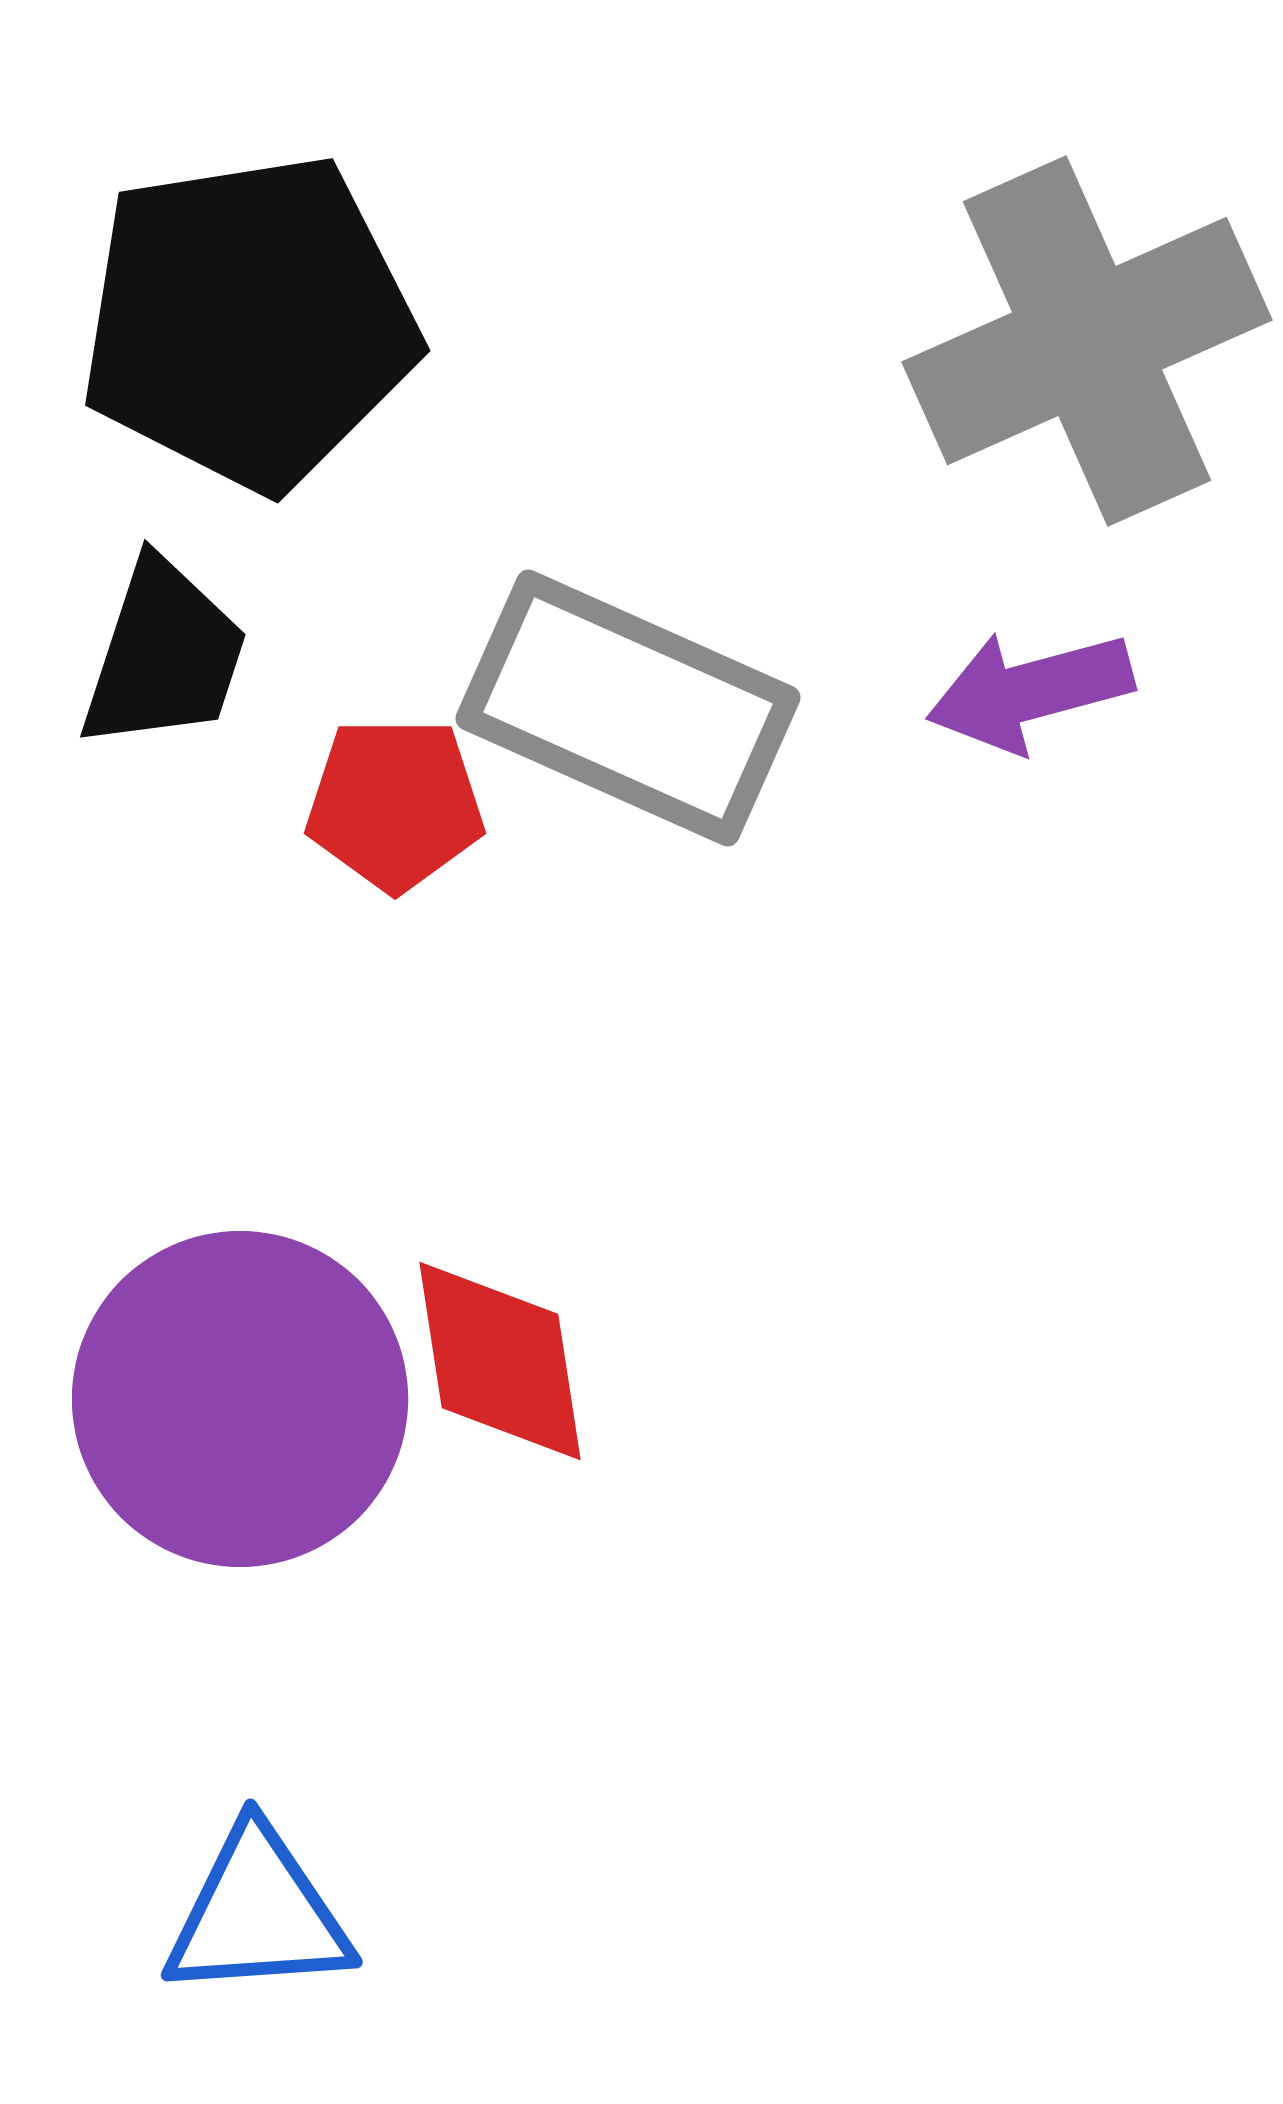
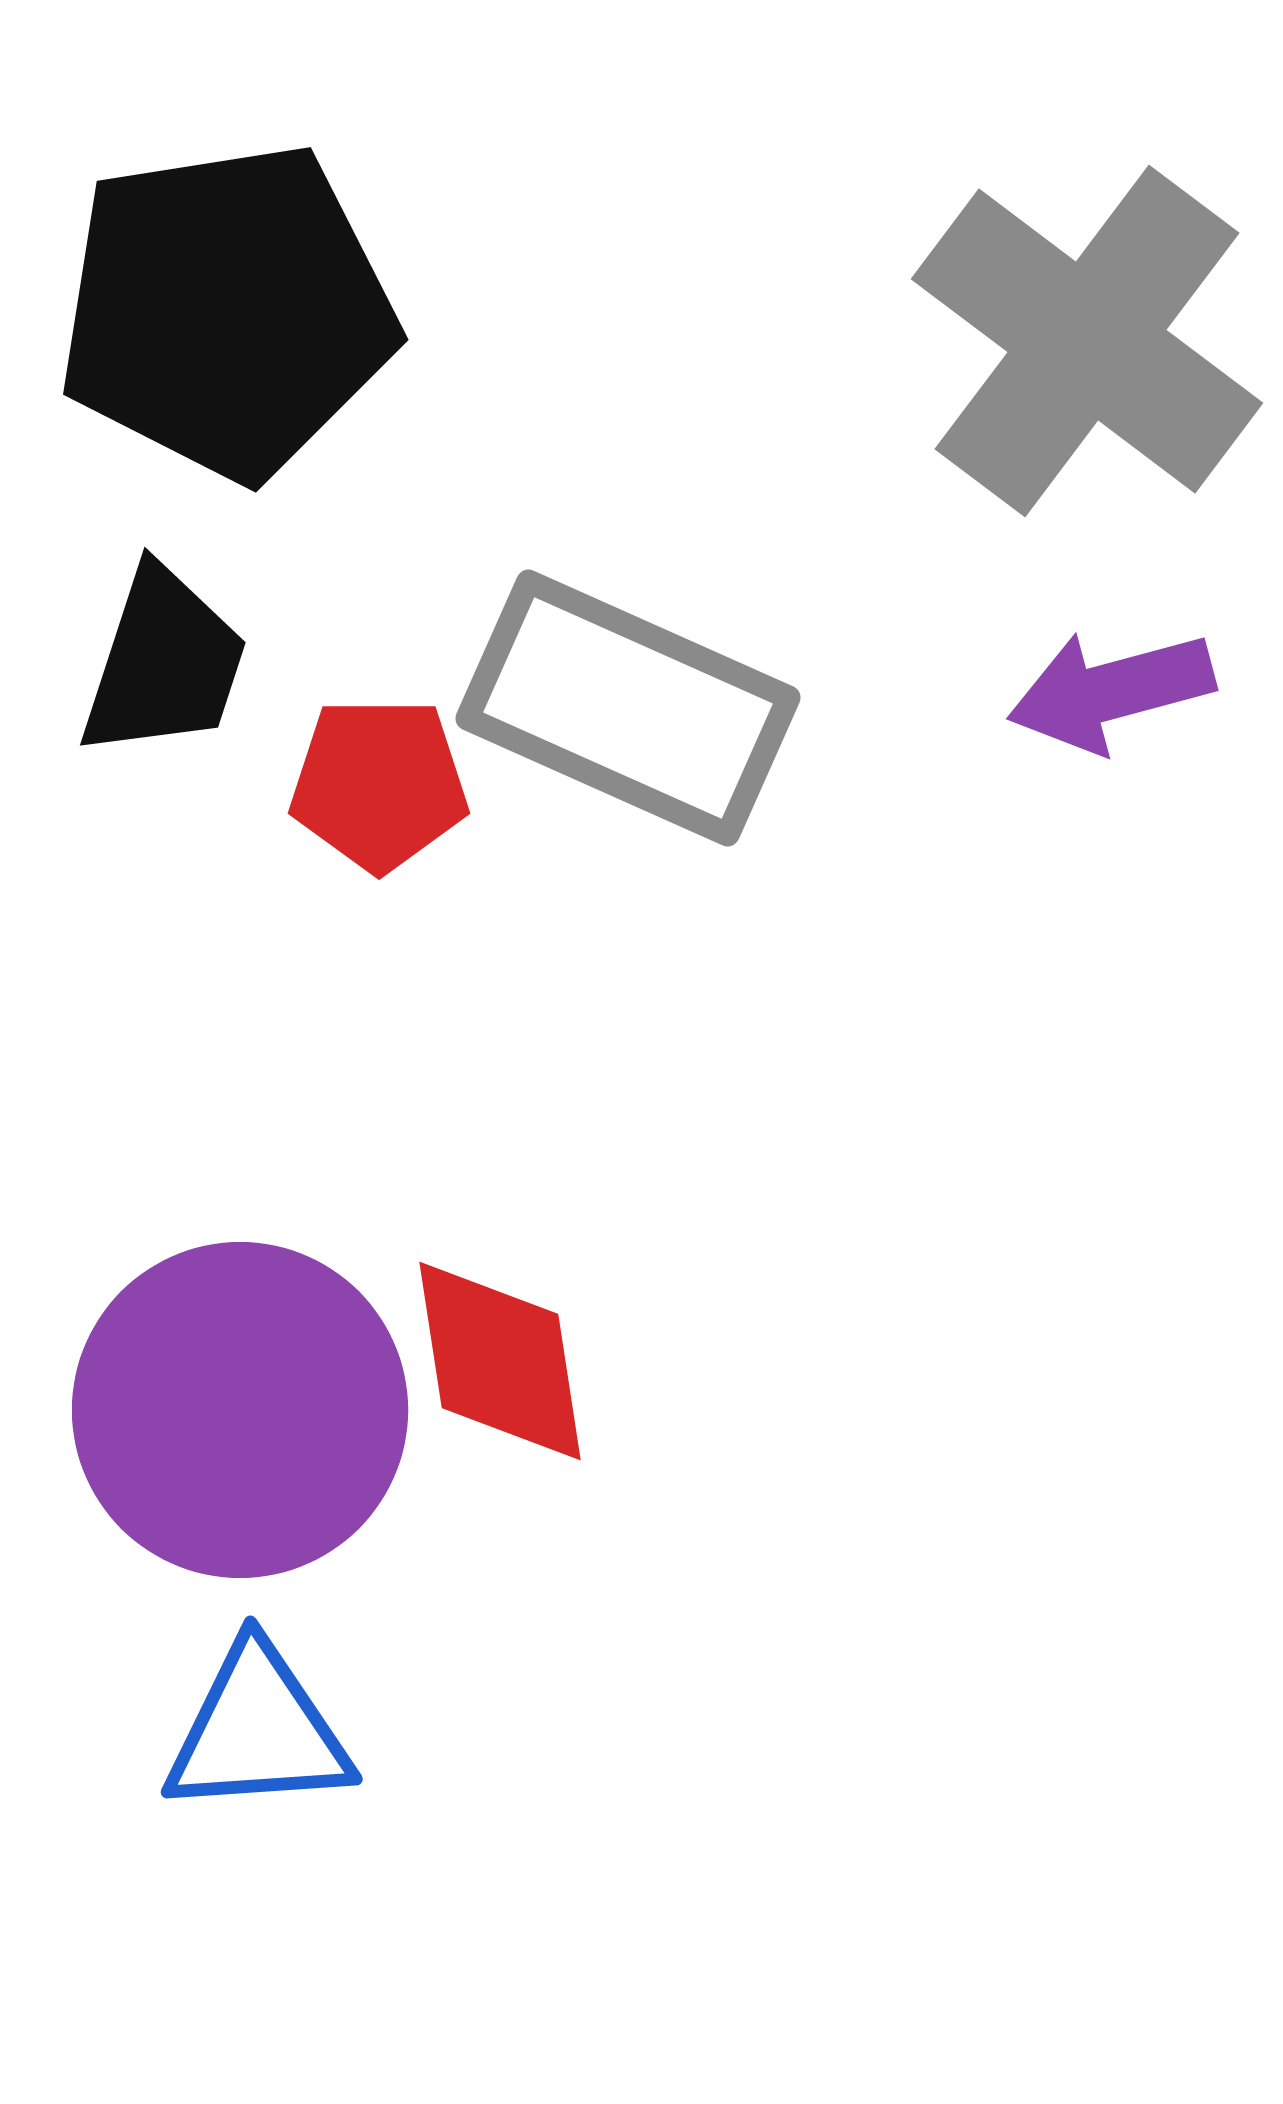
black pentagon: moved 22 px left, 11 px up
gray cross: rotated 29 degrees counterclockwise
black trapezoid: moved 8 px down
purple arrow: moved 81 px right
red pentagon: moved 16 px left, 20 px up
purple circle: moved 11 px down
blue triangle: moved 183 px up
